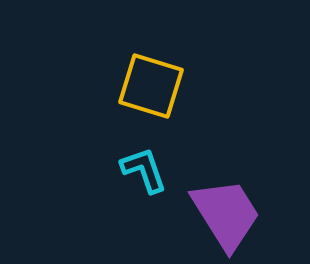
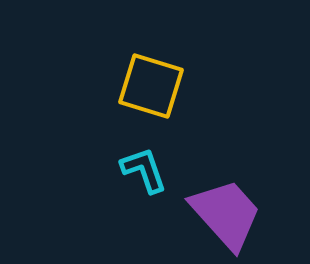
purple trapezoid: rotated 10 degrees counterclockwise
